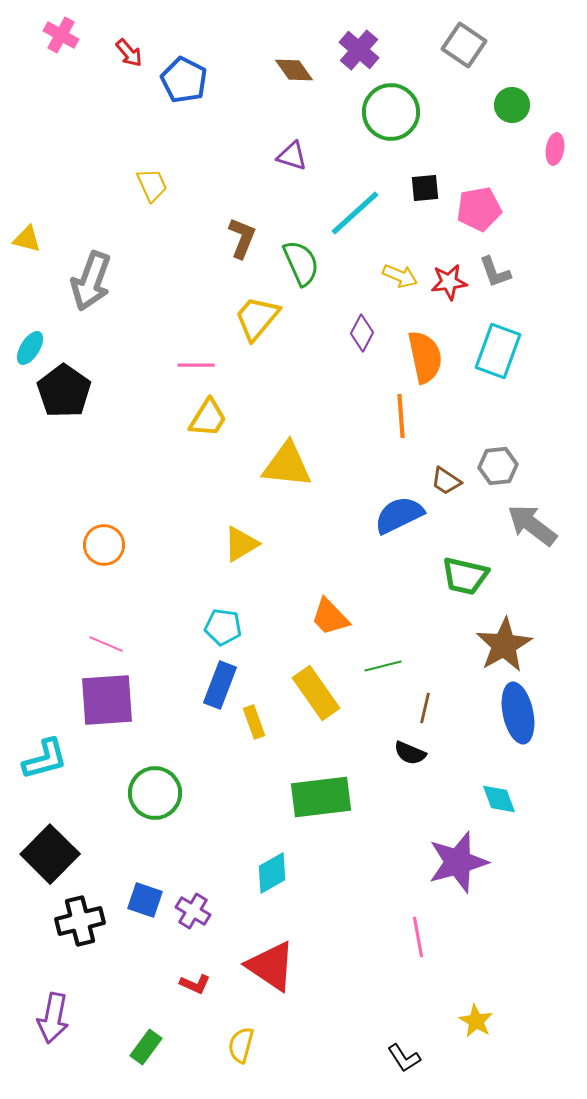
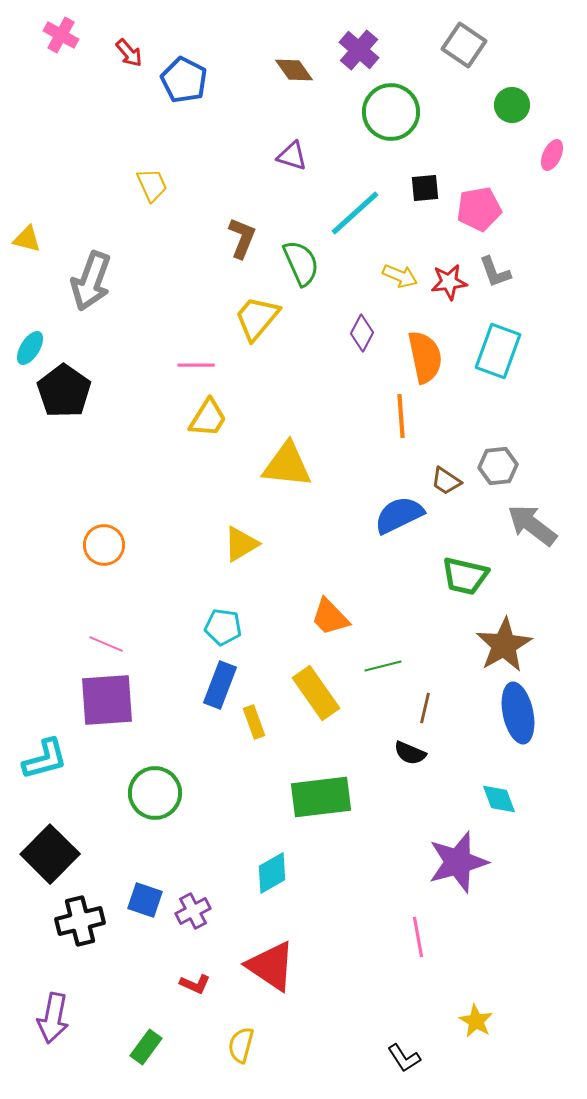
pink ellipse at (555, 149): moved 3 px left, 6 px down; rotated 16 degrees clockwise
purple cross at (193, 911): rotated 32 degrees clockwise
